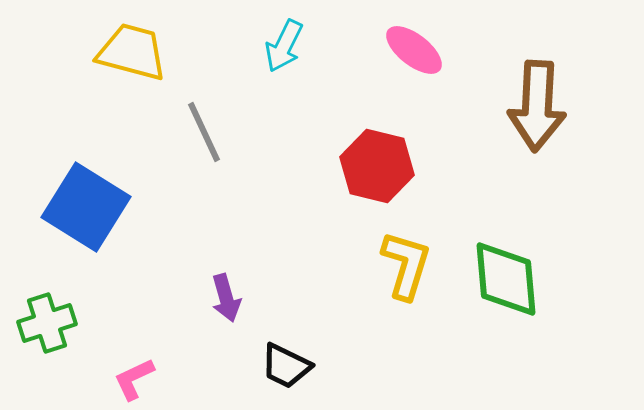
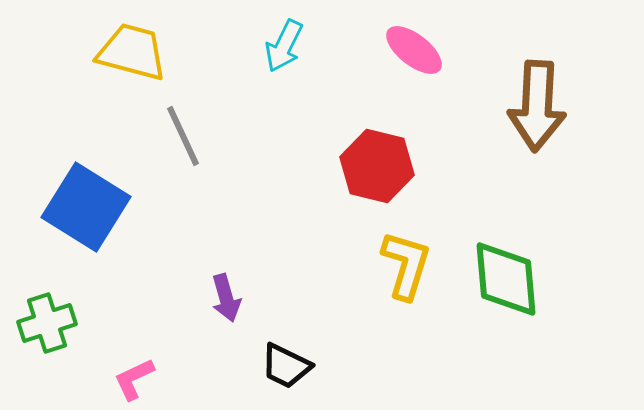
gray line: moved 21 px left, 4 px down
